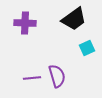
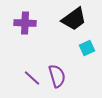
purple line: rotated 48 degrees clockwise
